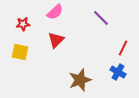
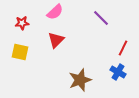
red star: moved 1 px left, 1 px up
